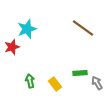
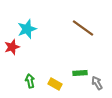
yellow rectangle: rotated 24 degrees counterclockwise
